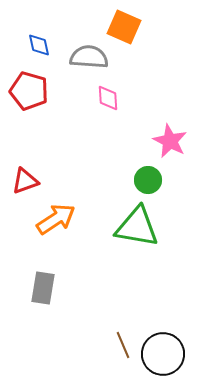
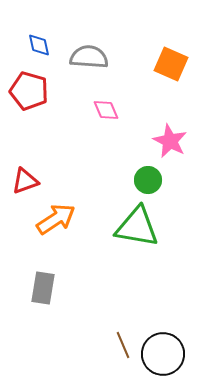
orange square: moved 47 px right, 37 px down
pink diamond: moved 2 px left, 12 px down; rotated 20 degrees counterclockwise
